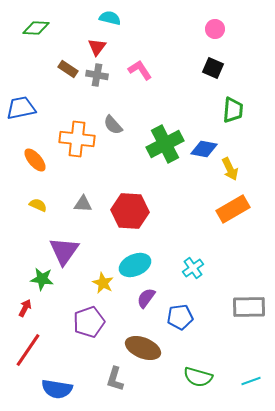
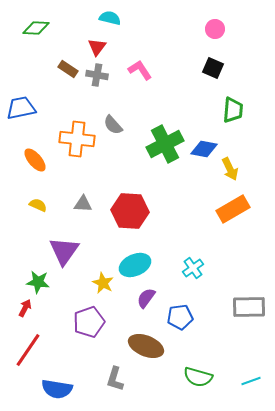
green star: moved 4 px left, 3 px down
brown ellipse: moved 3 px right, 2 px up
